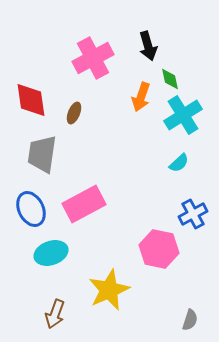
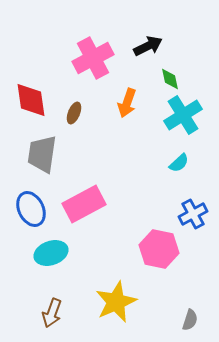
black arrow: rotated 100 degrees counterclockwise
orange arrow: moved 14 px left, 6 px down
yellow star: moved 7 px right, 12 px down
brown arrow: moved 3 px left, 1 px up
